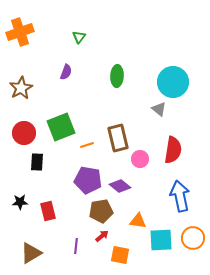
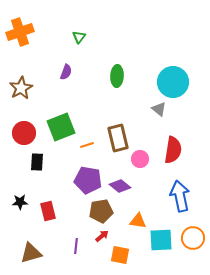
brown triangle: rotated 15 degrees clockwise
